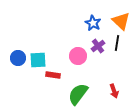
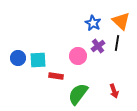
red rectangle: moved 3 px right, 1 px down
